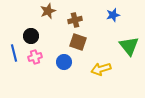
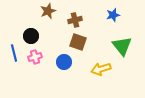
green triangle: moved 7 px left
